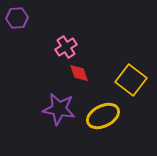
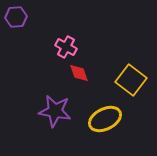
purple hexagon: moved 1 px left, 1 px up
pink cross: rotated 30 degrees counterclockwise
purple star: moved 4 px left, 2 px down
yellow ellipse: moved 2 px right, 3 px down
